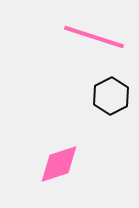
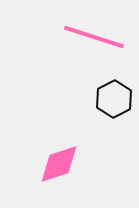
black hexagon: moved 3 px right, 3 px down
